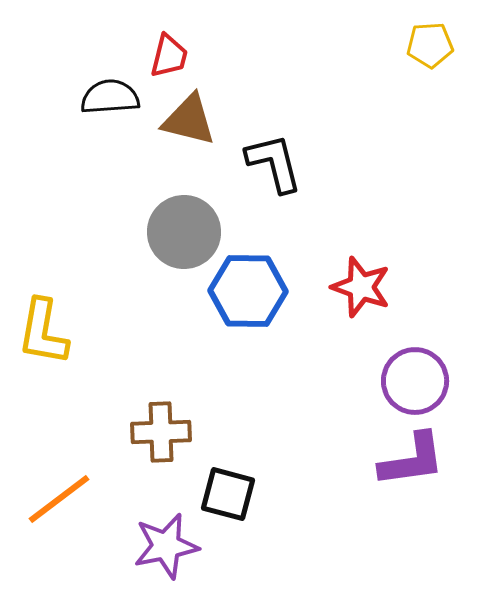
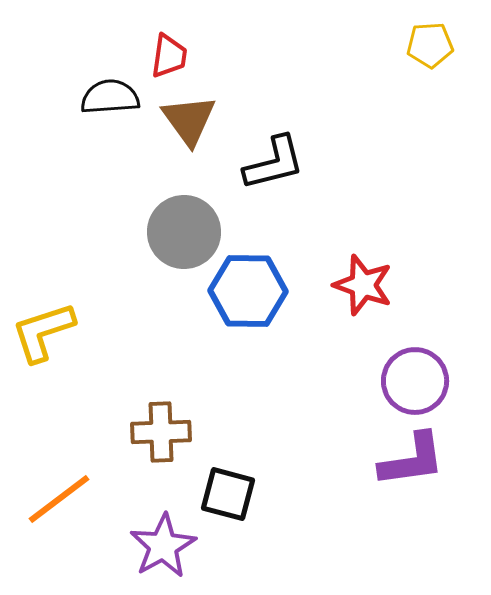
red trapezoid: rotated 6 degrees counterclockwise
brown triangle: rotated 40 degrees clockwise
black L-shape: rotated 90 degrees clockwise
red star: moved 2 px right, 2 px up
yellow L-shape: rotated 62 degrees clockwise
purple star: moved 3 px left; rotated 18 degrees counterclockwise
